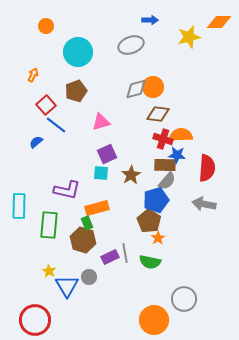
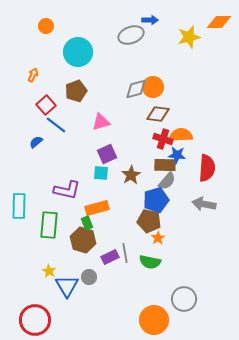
gray ellipse at (131, 45): moved 10 px up
brown pentagon at (149, 221): rotated 20 degrees counterclockwise
